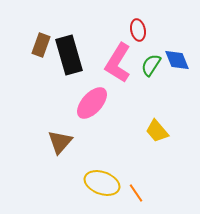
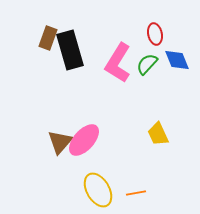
red ellipse: moved 17 px right, 4 px down
brown rectangle: moved 7 px right, 7 px up
black rectangle: moved 1 px right, 5 px up
green semicircle: moved 4 px left, 1 px up; rotated 10 degrees clockwise
pink ellipse: moved 8 px left, 37 px down
yellow trapezoid: moved 1 px right, 3 px down; rotated 15 degrees clockwise
yellow ellipse: moved 4 px left, 7 px down; rotated 40 degrees clockwise
orange line: rotated 66 degrees counterclockwise
